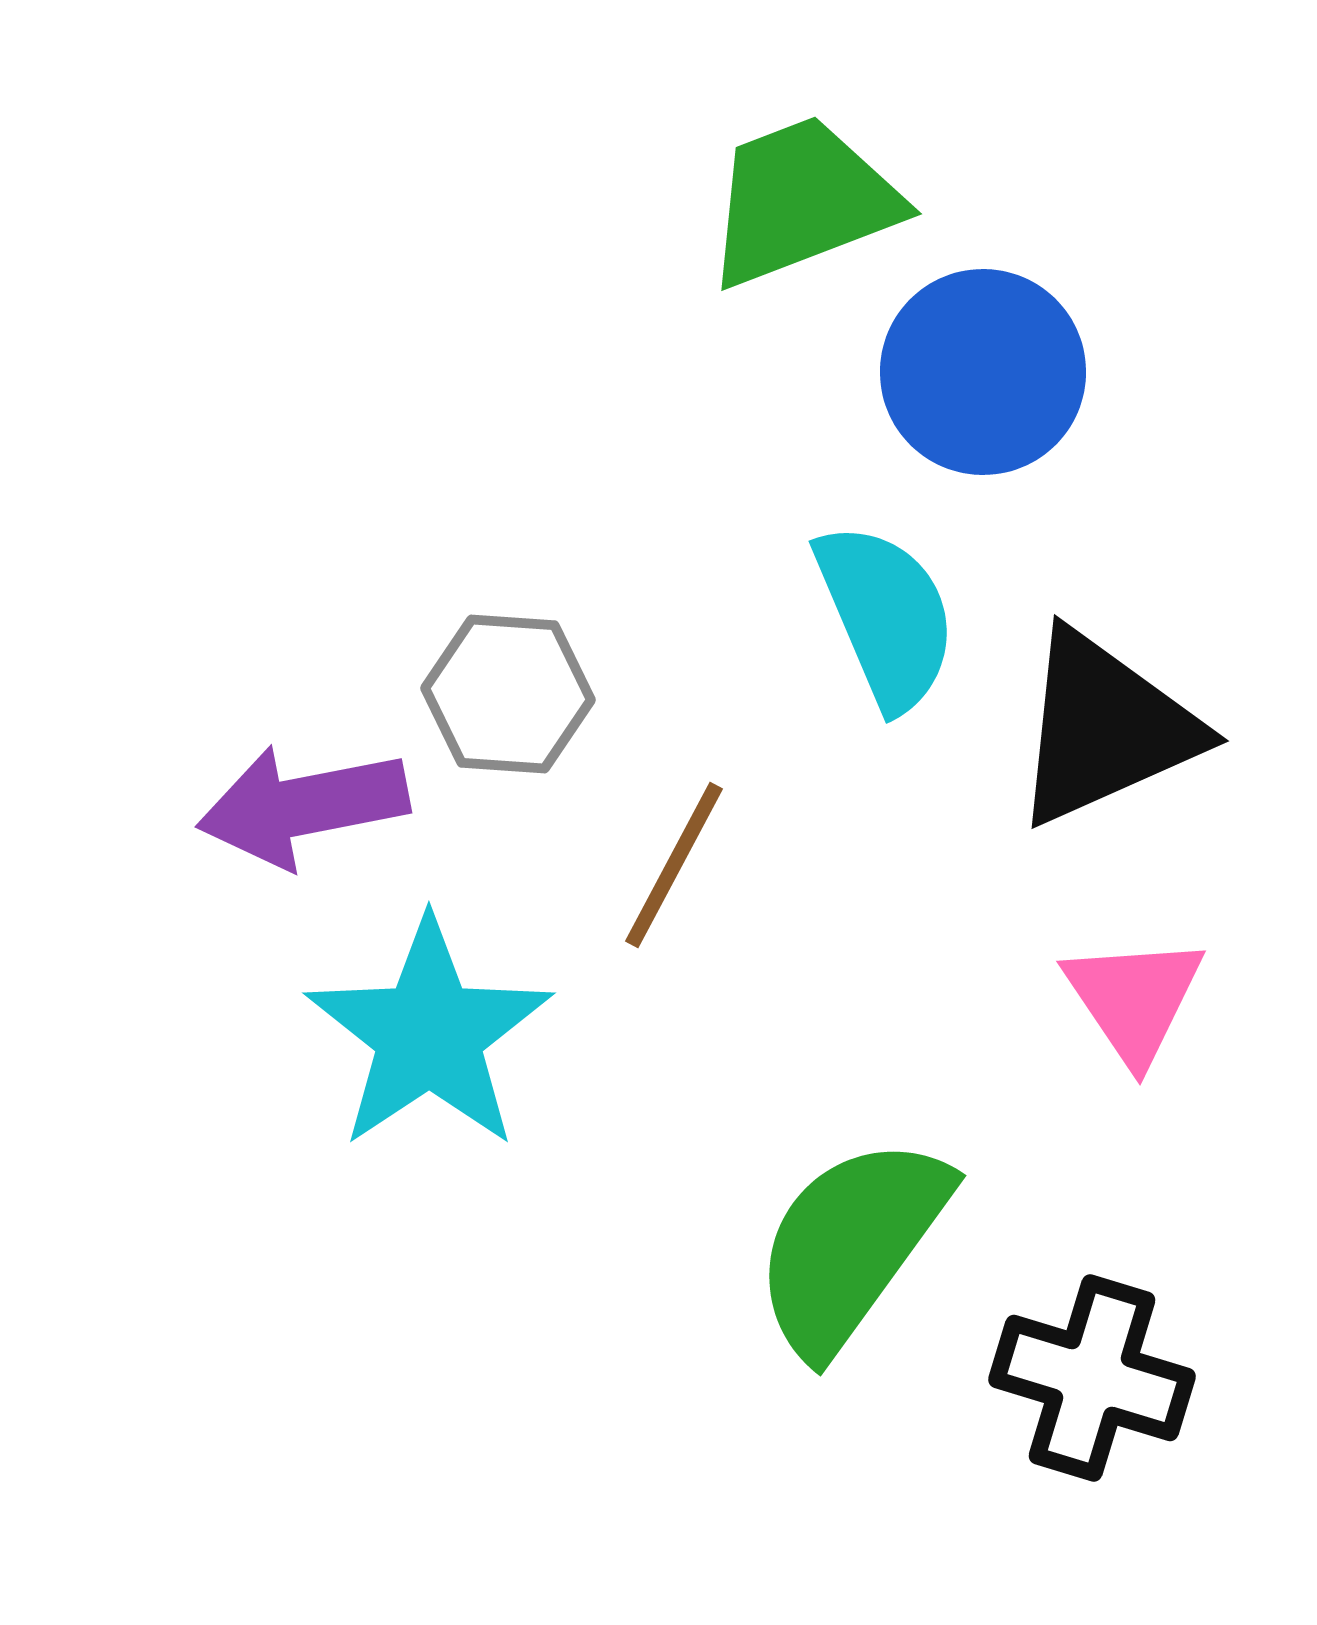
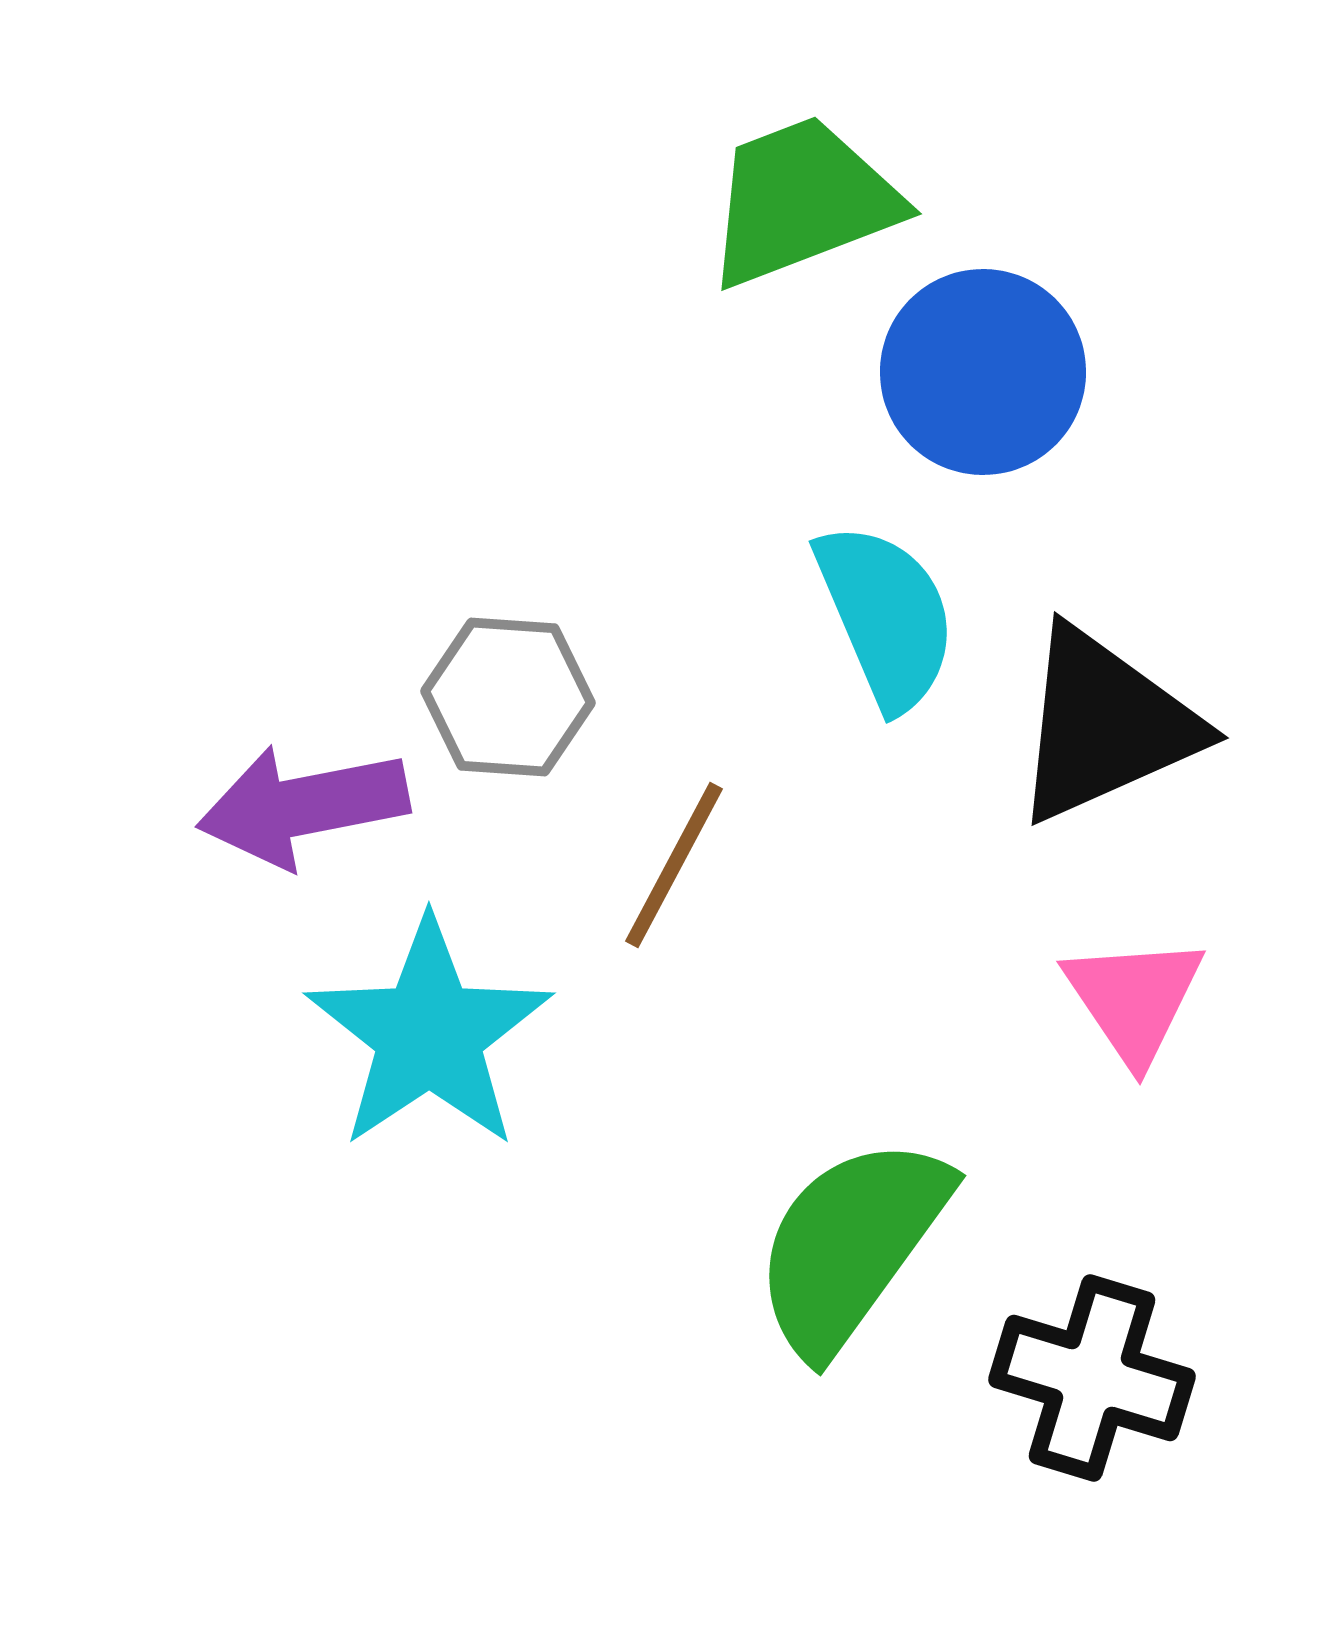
gray hexagon: moved 3 px down
black triangle: moved 3 px up
